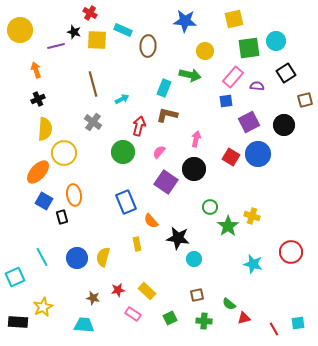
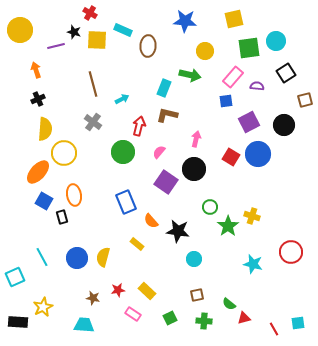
black star at (178, 238): moved 7 px up
yellow rectangle at (137, 244): rotated 40 degrees counterclockwise
